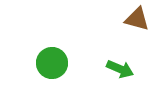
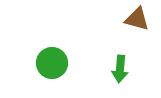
green arrow: rotated 72 degrees clockwise
